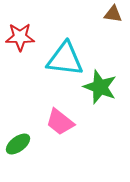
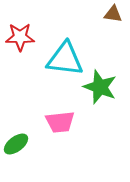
pink trapezoid: rotated 44 degrees counterclockwise
green ellipse: moved 2 px left
